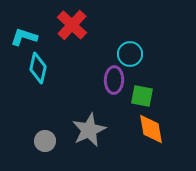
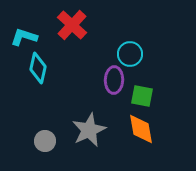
orange diamond: moved 10 px left
